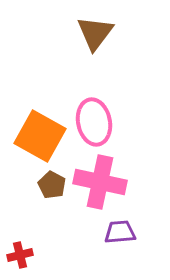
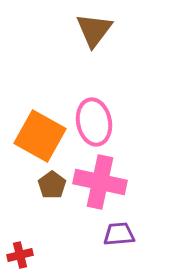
brown triangle: moved 1 px left, 3 px up
brown pentagon: rotated 8 degrees clockwise
purple trapezoid: moved 1 px left, 2 px down
